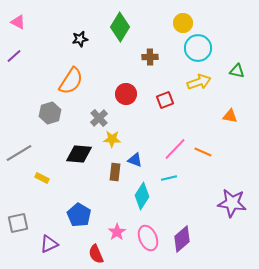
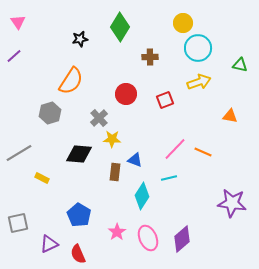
pink triangle: rotated 28 degrees clockwise
green triangle: moved 3 px right, 6 px up
red semicircle: moved 18 px left
